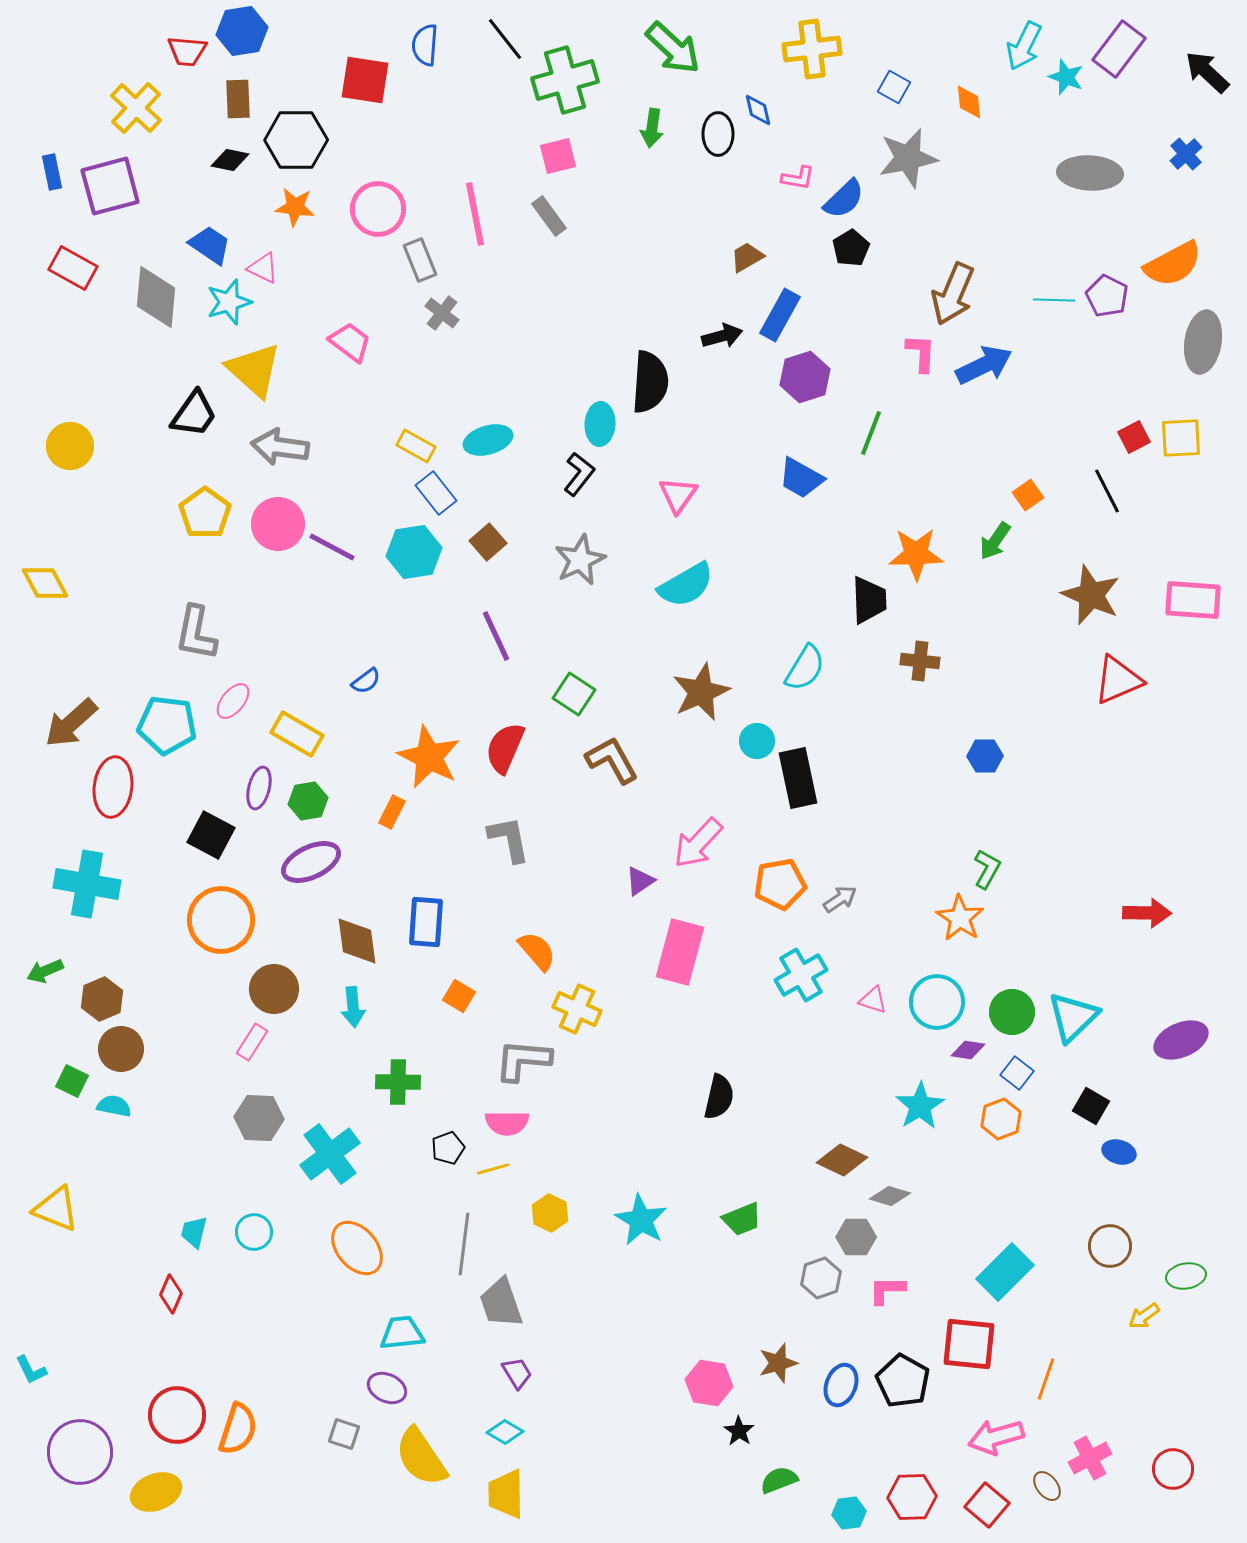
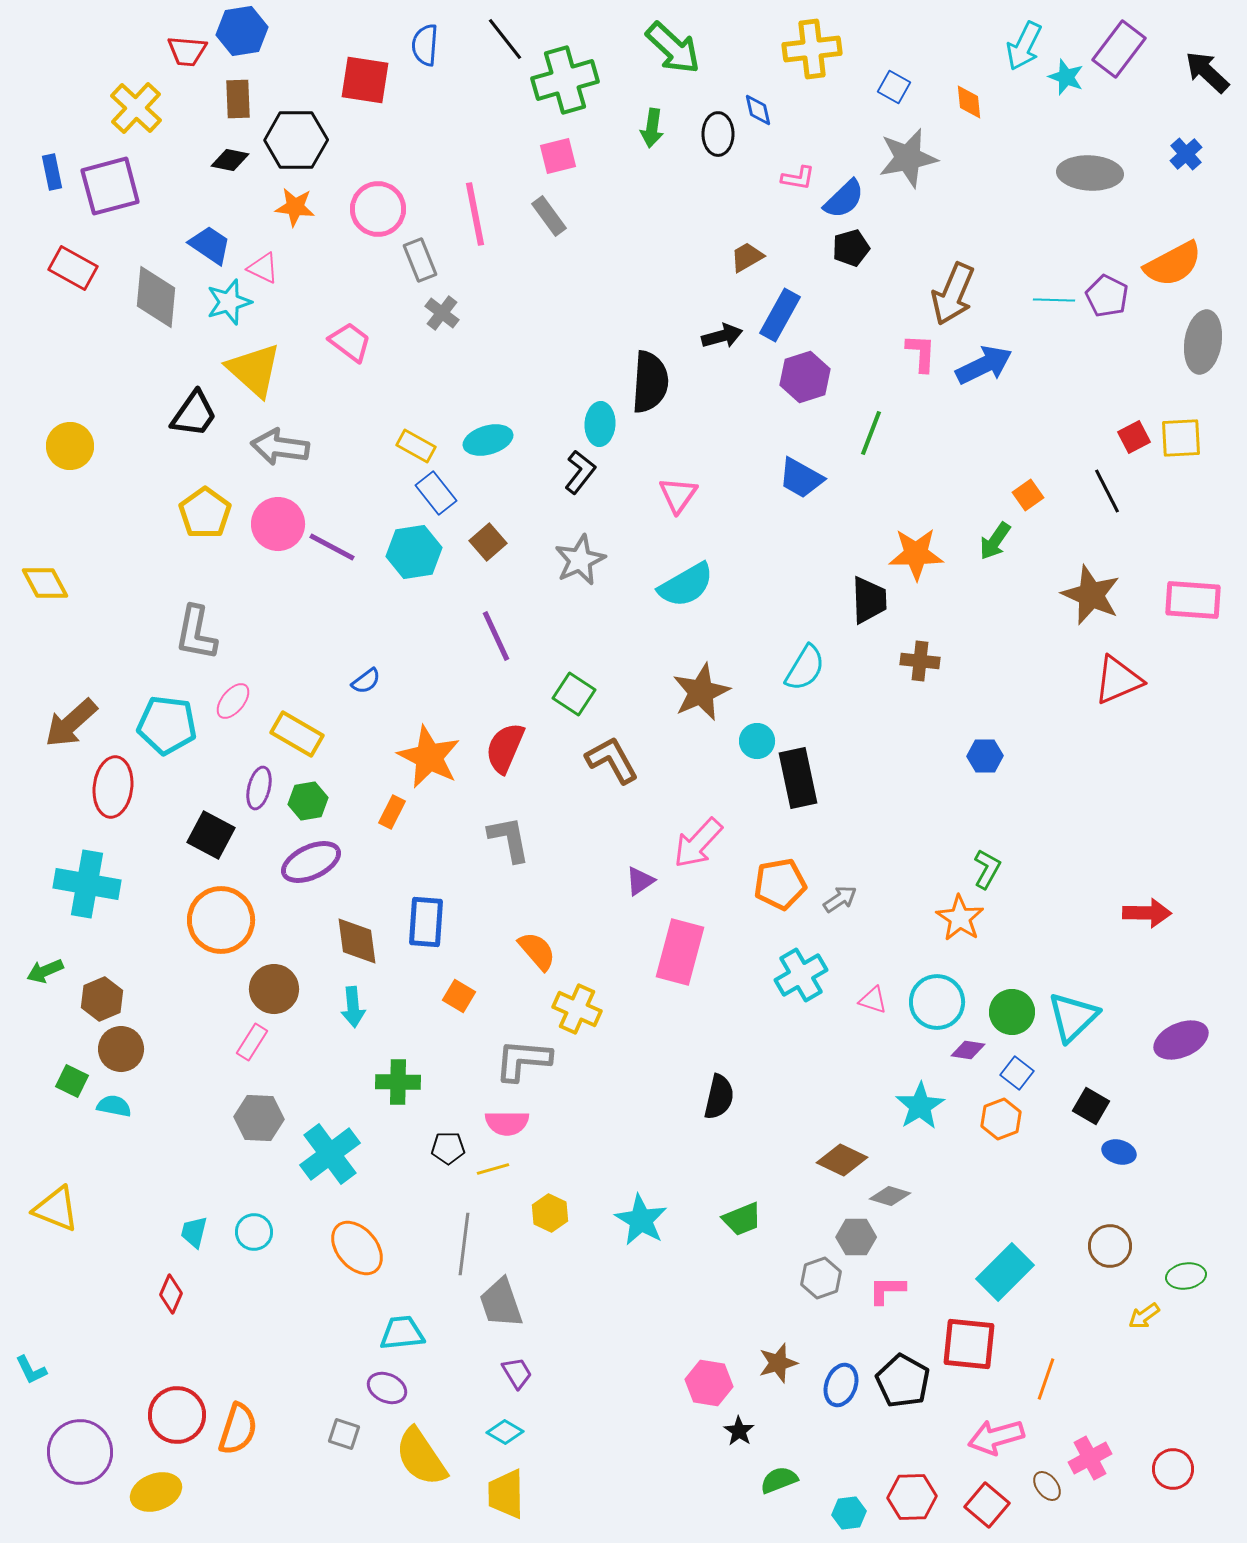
black pentagon at (851, 248): rotated 15 degrees clockwise
black L-shape at (579, 474): moved 1 px right, 2 px up
black pentagon at (448, 1148): rotated 20 degrees clockwise
